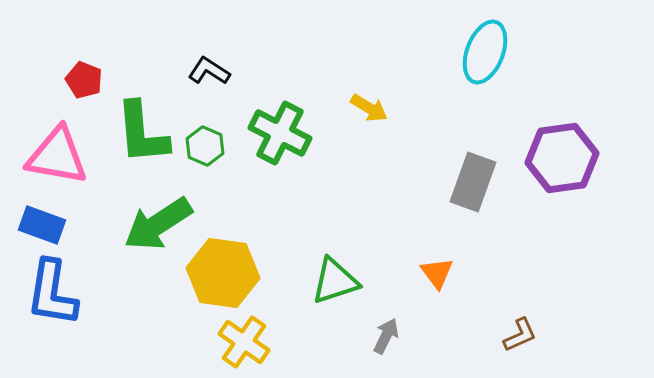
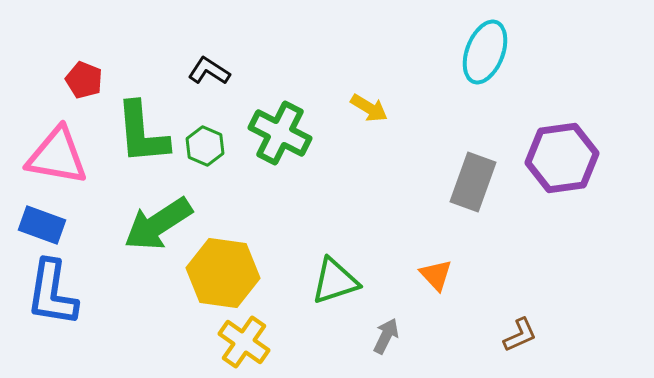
orange triangle: moved 1 px left, 2 px down; rotated 6 degrees counterclockwise
